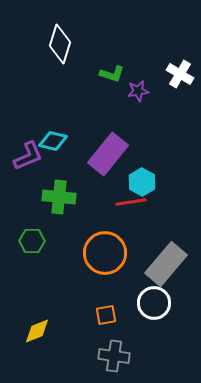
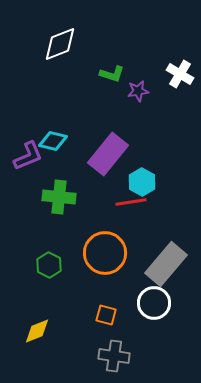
white diamond: rotated 51 degrees clockwise
green hexagon: moved 17 px right, 24 px down; rotated 25 degrees clockwise
orange square: rotated 25 degrees clockwise
